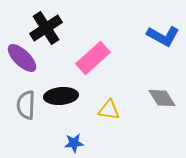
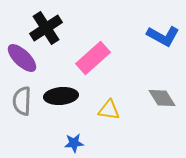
gray semicircle: moved 4 px left, 4 px up
